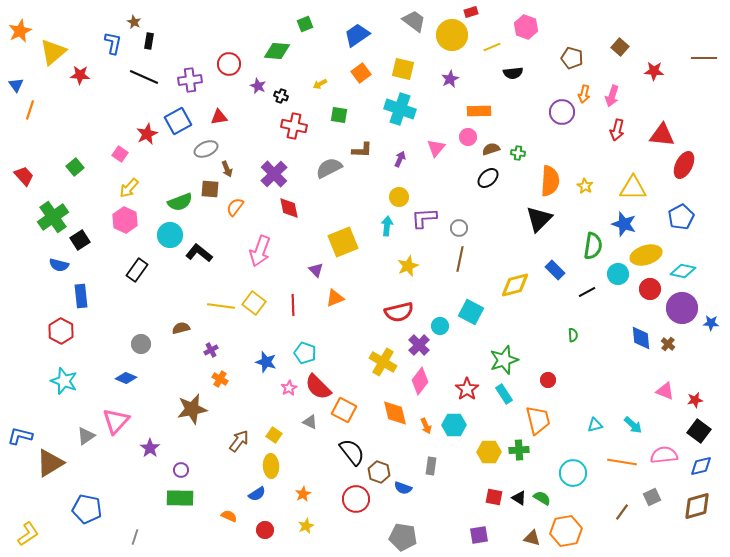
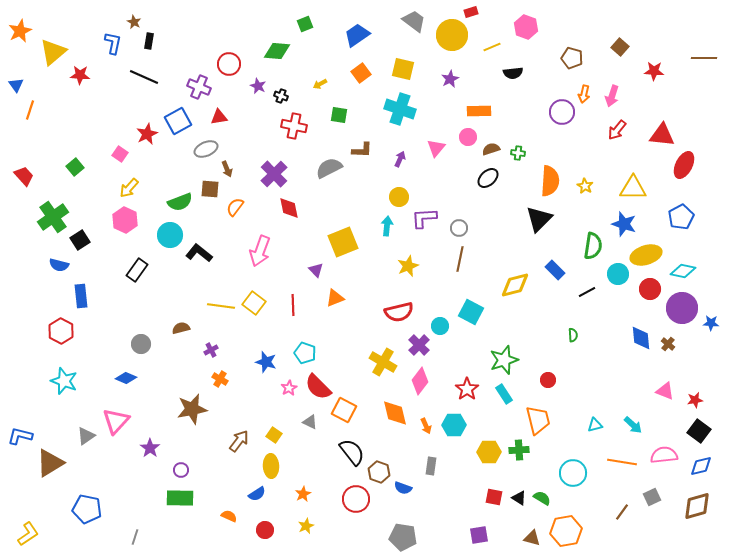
purple cross at (190, 80): moved 9 px right, 7 px down; rotated 30 degrees clockwise
red arrow at (617, 130): rotated 25 degrees clockwise
